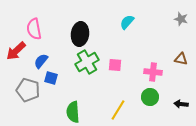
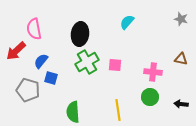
yellow line: rotated 40 degrees counterclockwise
